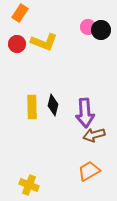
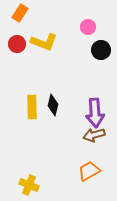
black circle: moved 20 px down
purple arrow: moved 10 px right
